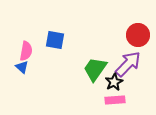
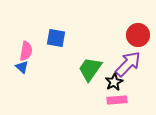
blue square: moved 1 px right, 2 px up
green trapezoid: moved 5 px left
pink rectangle: moved 2 px right
